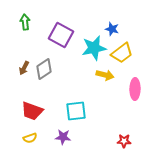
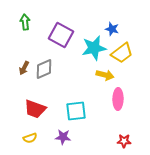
gray diamond: rotated 10 degrees clockwise
pink ellipse: moved 17 px left, 10 px down
red trapezoid: moved 3 px right, 2 px up
